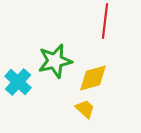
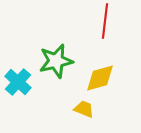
green star: moved 1 px right
yellow diamond: moved 7 px right
yellow trapezoid: moved 1 px left; rotated 20 degrees counterclockwise
